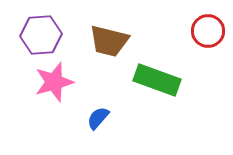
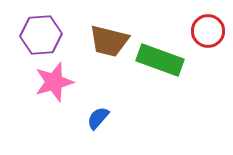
green rectangle: moved 3 px right, 20 px up
